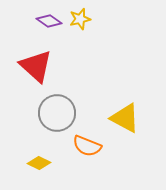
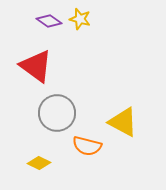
yellow star: rotated 30 degrees clockwise
red triangle: rotated 6 degrees counterclockwise
yellow triangle: moved 2 px left, 4 px down
orange semicircle: rotated 8 degrees counterclockwise
